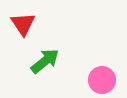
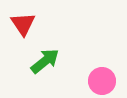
pink circle: moved 1 px down
